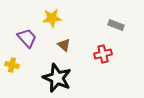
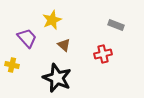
yellow star: moved 2 px down; rotated 18 degrees counterclockwise
